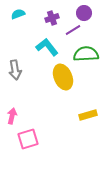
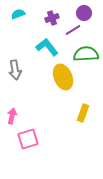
yellow rectangle: moved 5 px left, 2 px up; rotated 54 degrees counterclockwise
